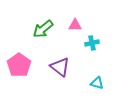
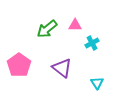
green arrow: moved 4 px right
cyan cross: rotated 16 degrees counterclockwise
purple triangle: moved 2 px right, 1 px down
cyan triangle: rotated 40 degrees clockwise
